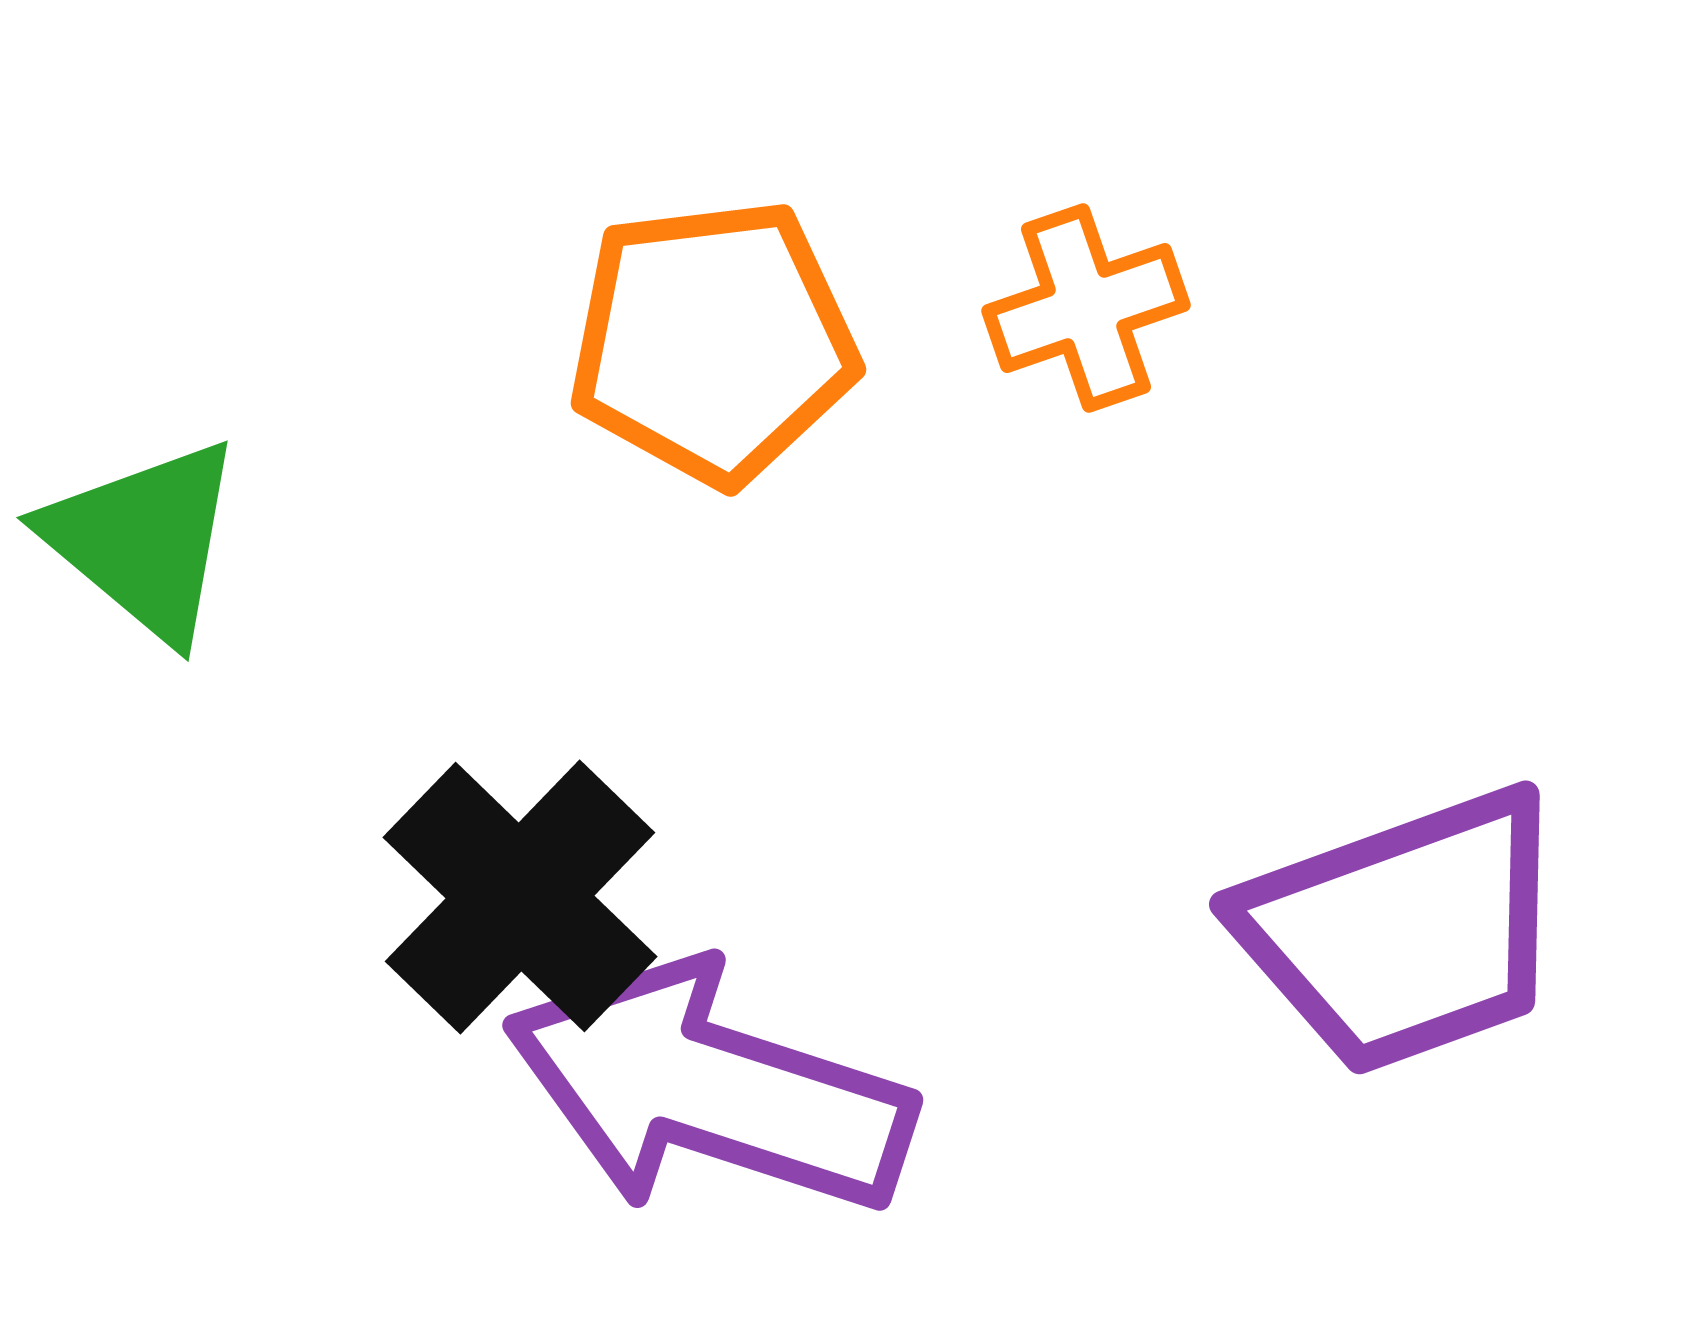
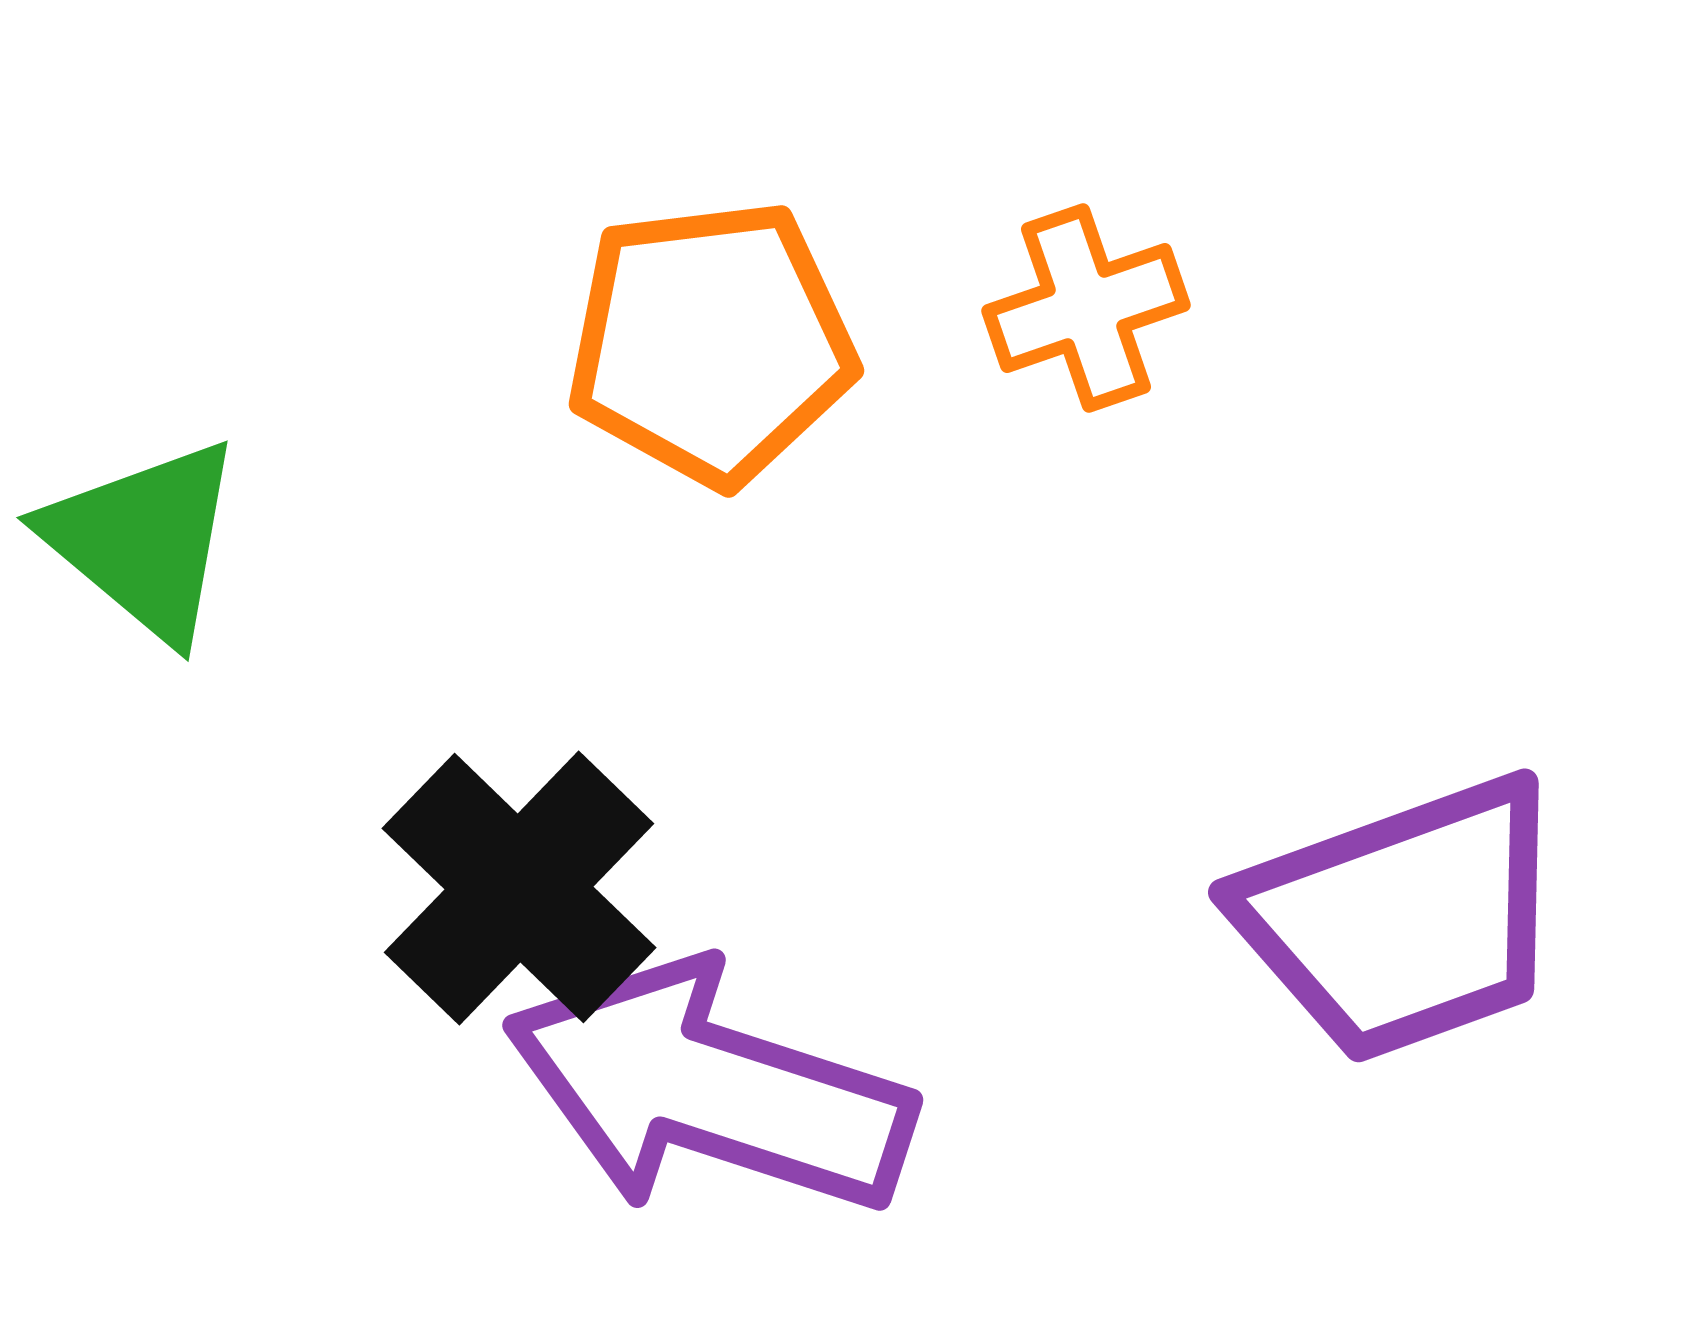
orange pentagon: moved 2 px left, 1 px down
black cross: moved 1 px left, 9 px up
purple trapezoid: moved 1 px left, 12 px up
